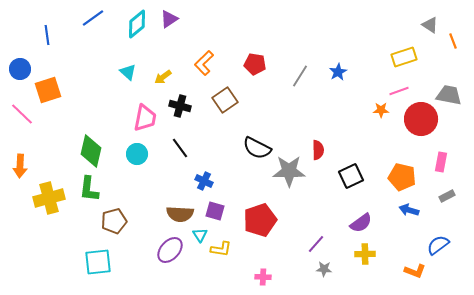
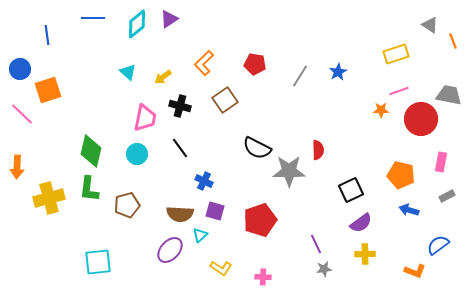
blue line at (93, 18): rotated 35 degrees clockwise
yellow rectangle at (404, 57): moved 8 px left, 3 px up
orange arrow at (20, 166): moved 3 px left, 1 px down
black square at (351, 176): moved 14 px down
orange pentagon at (402, 177): moved 1 px left, 2 px up
brown pentagon at (114, 221): moved 13 px right, 16 px up
cyan triangle at (200, 235): rotated 21 degrees clockwise
purple line at (316, 244): rotated 66 degrees counterclockwise
yellow L-shape at (221, 249): moved 19 px down; rotated 25 degrees clockwise
gray star at (324, 269): rotated 14 degrees counterclockwise
